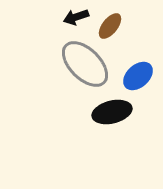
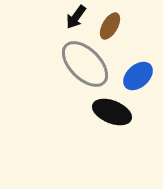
black arrow: rotated 35 degrees counterclockwise
brown ellipse: rotated 8 degrees counterclockwise
black ellipse: rotated 36 degrees clockwise
